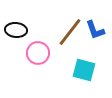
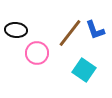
brown line: moved 1 px down
pink circle: moved 1 px left
cyan square: rotated 20 degrees clockwise
